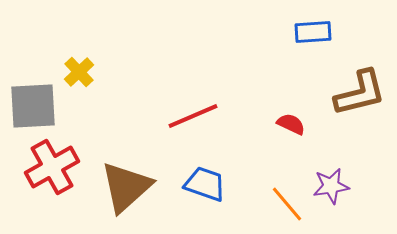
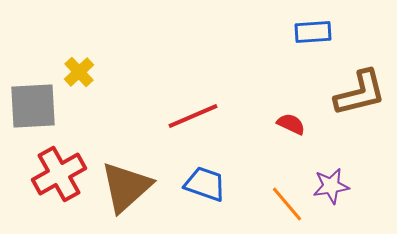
red cross: moved 7 px right, 7 px down
